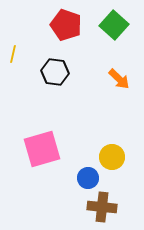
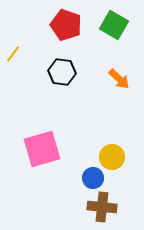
green square: rotated 12 degrees counterclockwise
yellow line: rotated 24 degrees clockwise
black hexagon: moved 7 px right
blue circle: moved 5 px right
